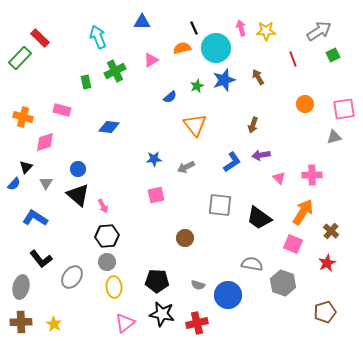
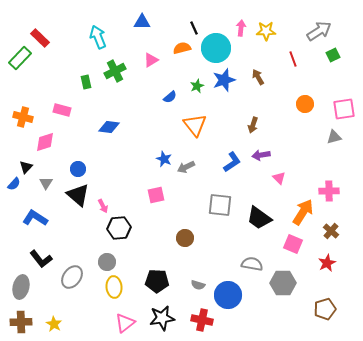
pink arrow at (241, 28): rotated 21 degrees clockwise
blue star at (154, 159): moved 10 px right; rotated 28 degrees clockwise
pink cross at (312, 175): moved 17 px right, 16 px down
black hexagon at (107, 236): moved 12 px right, 8 px up
gray hexagon at (283, 283): rotated 20 degrees counterclockwise
brown pentagon at (325, 312): moved 3 px up
black star at (162, 314): moved 4 px down; rotated 20 degrees counterclockwise
red cross at (197, 323): moved 5 px right, 3 px up; rotated 25 degrees clockwise
